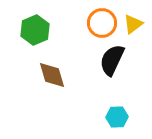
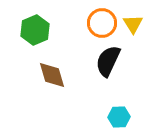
yellow triangle: rotated 25 degrees counterclockwise
black semicircle: moved 4 px left, 1 px down
cyan hexagon: moved 2 px right
